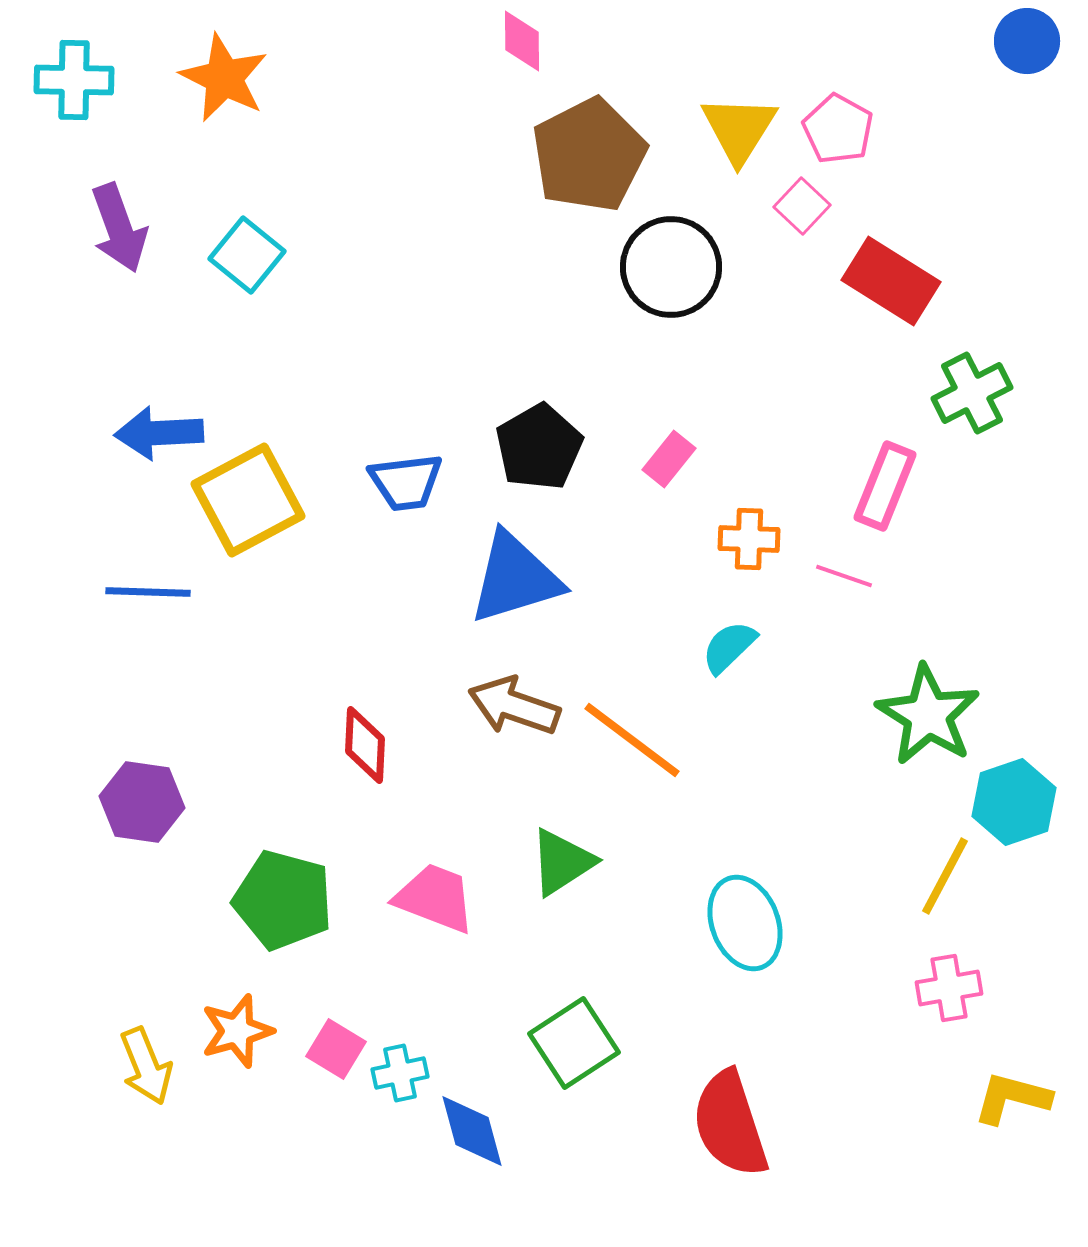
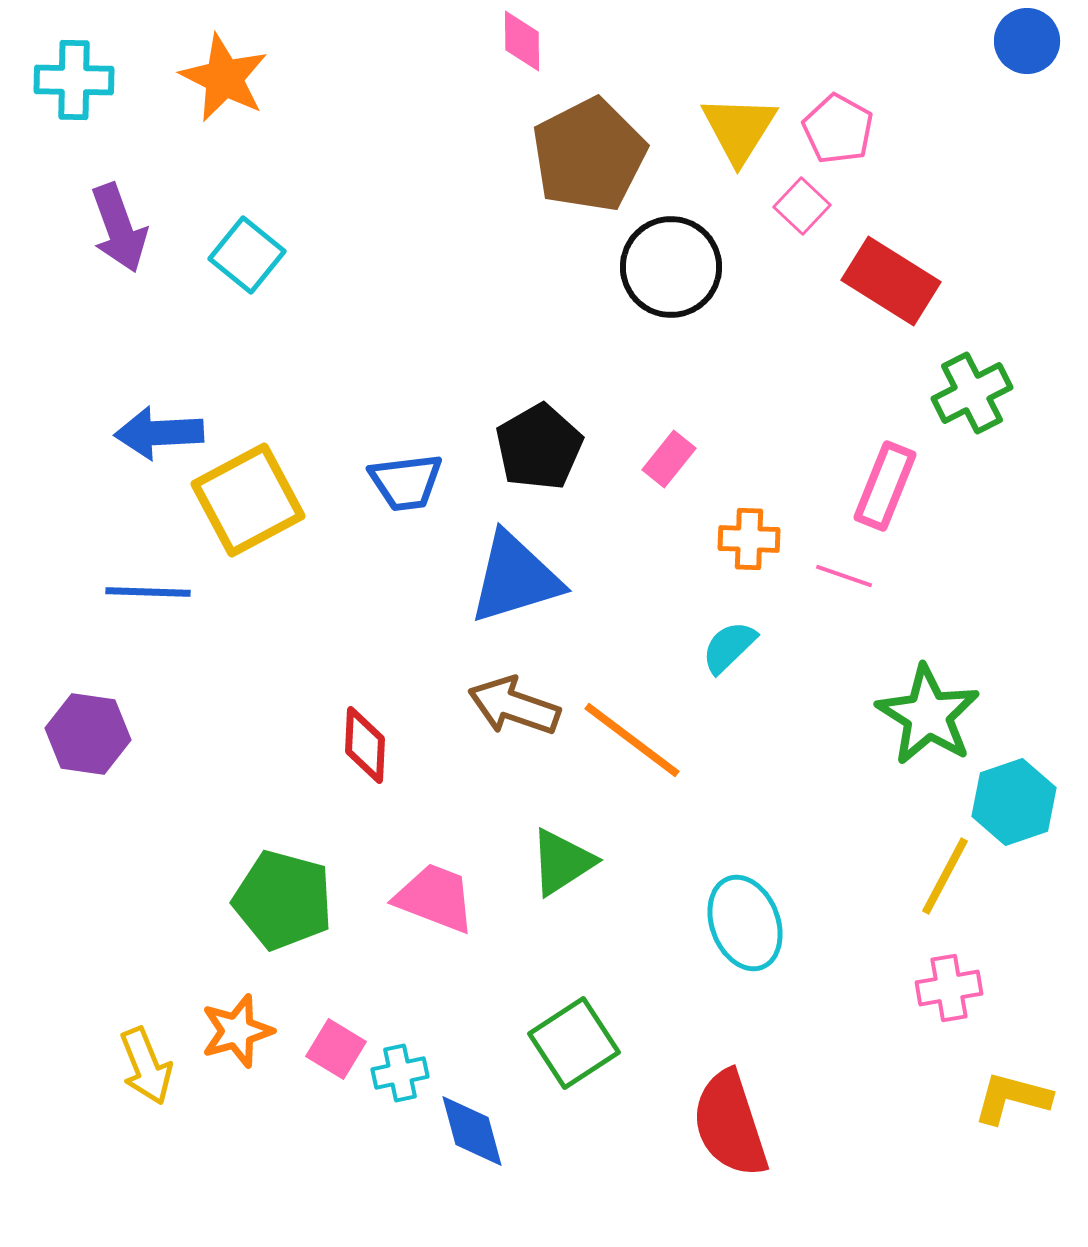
purple hexagon at (142, 802): moved 54 px left, 68 px up
